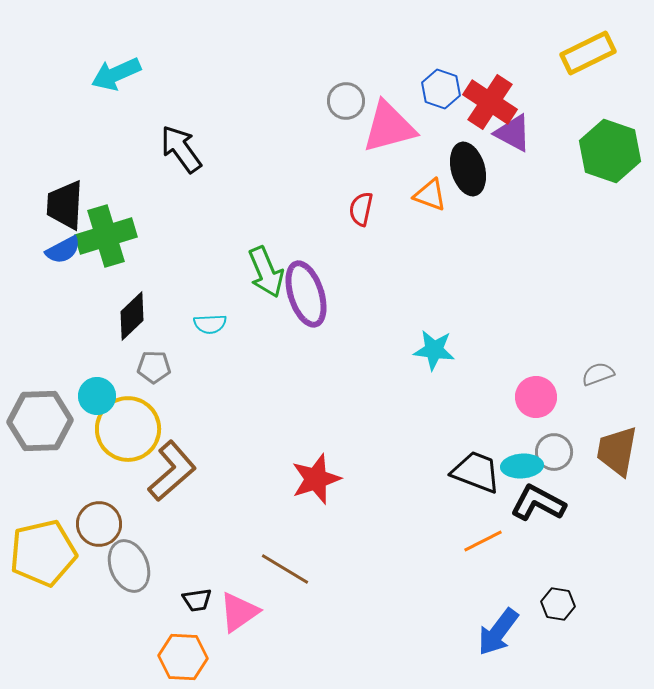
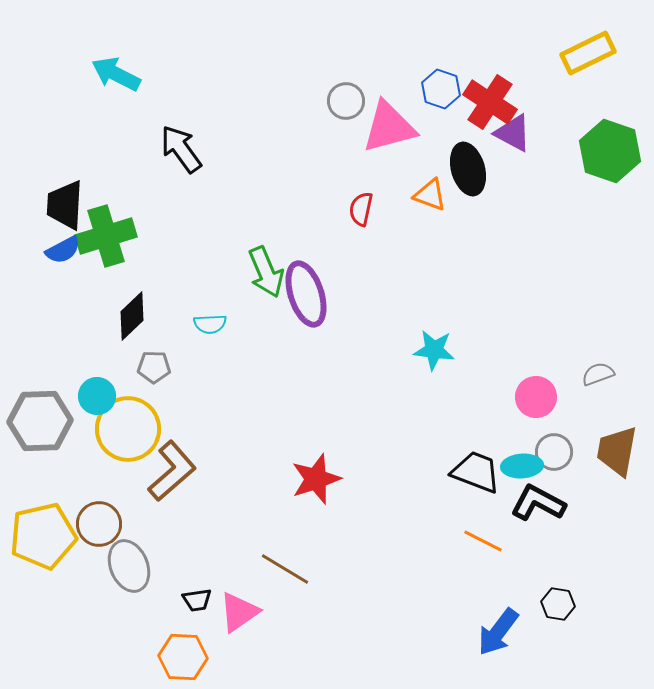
cyan arrow at (116, 74): rotated 51 degrees clockwise
orange line at (483, 541): rotated 54 degrees clockwise
yellow pentagon at (43, 553): moved 17 px up
